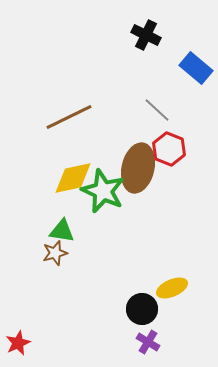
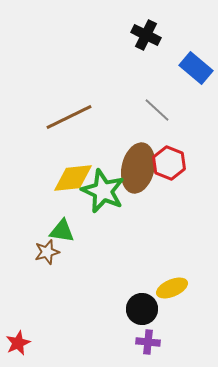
red hexagon: moved 14 px down
yellow diamond: rotated 6 degrees clockwise
brown star: moved 8 px left, 1 px up
purple cross: rotated 25 degrees counterclockwise
